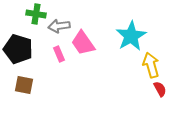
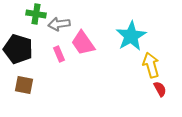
gray arrow: moved 2 px up
